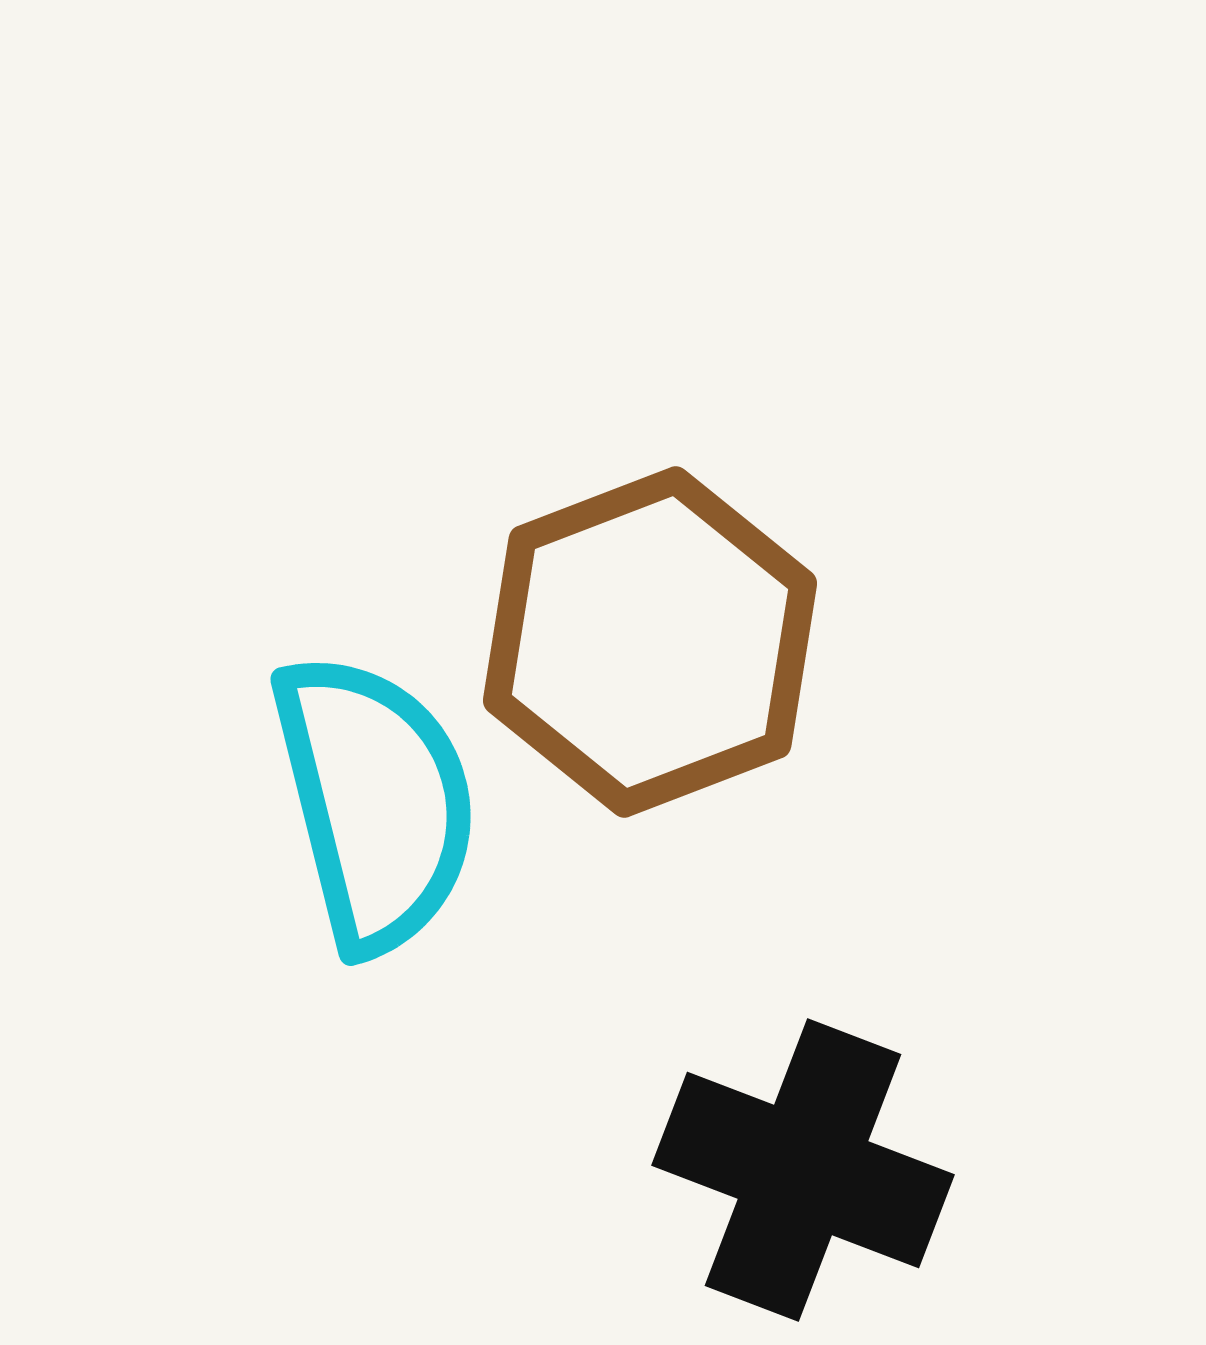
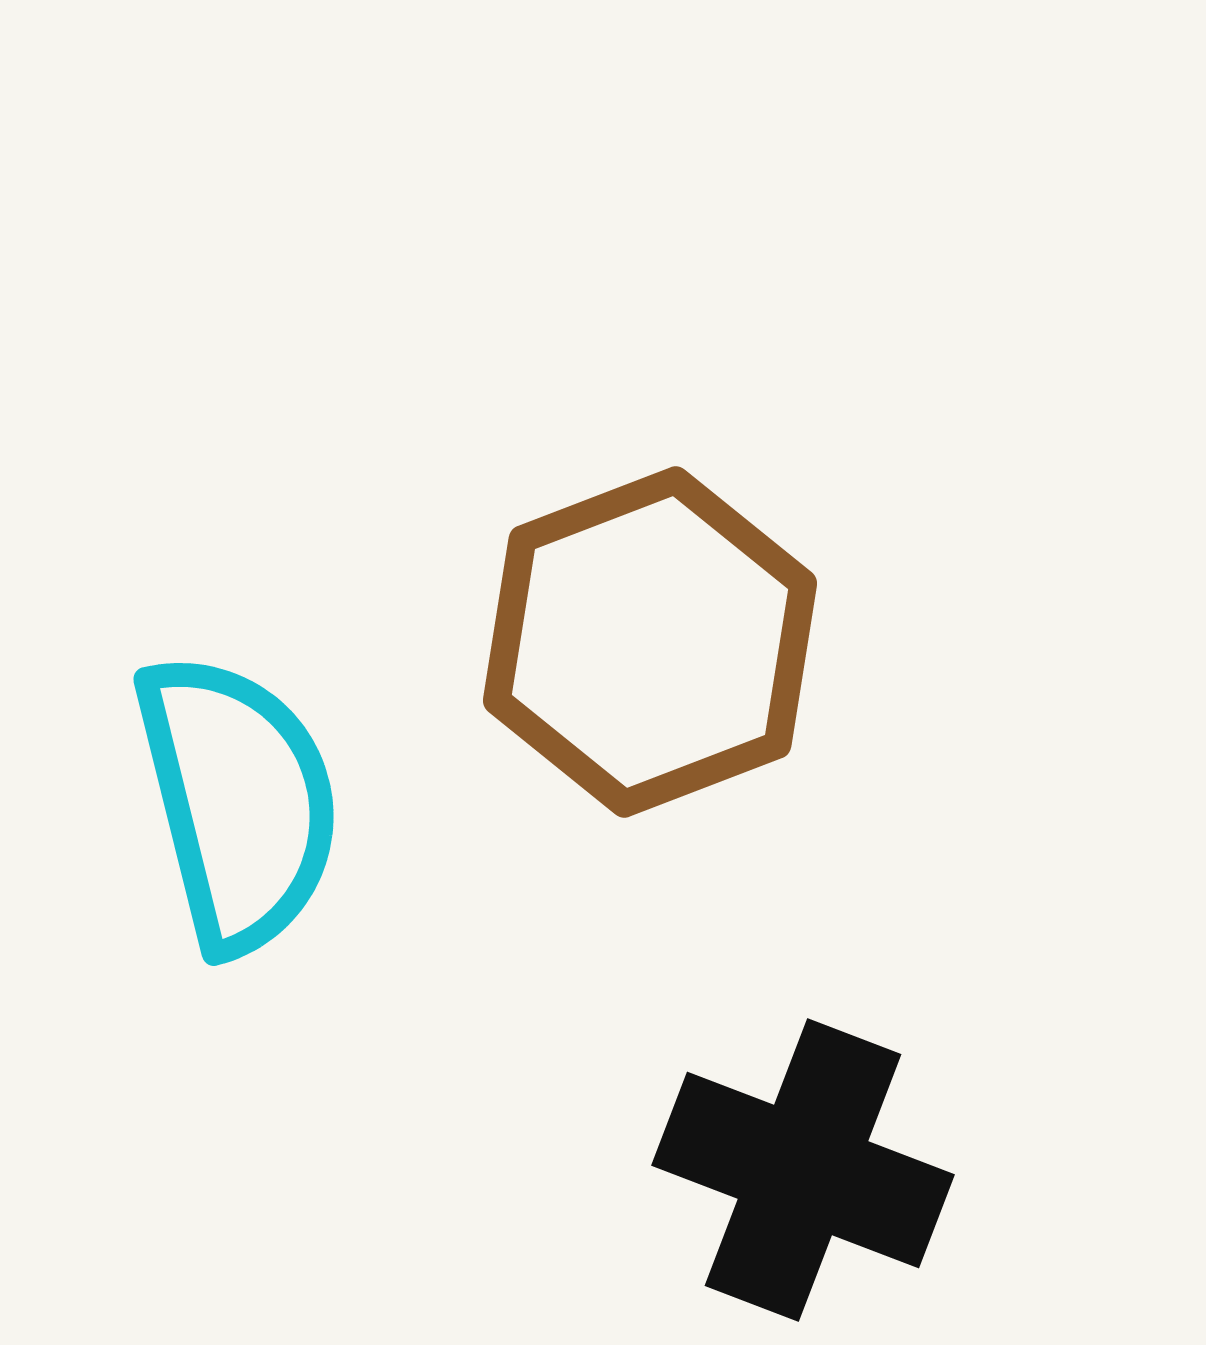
cyan semicircle: moved 137 px left
